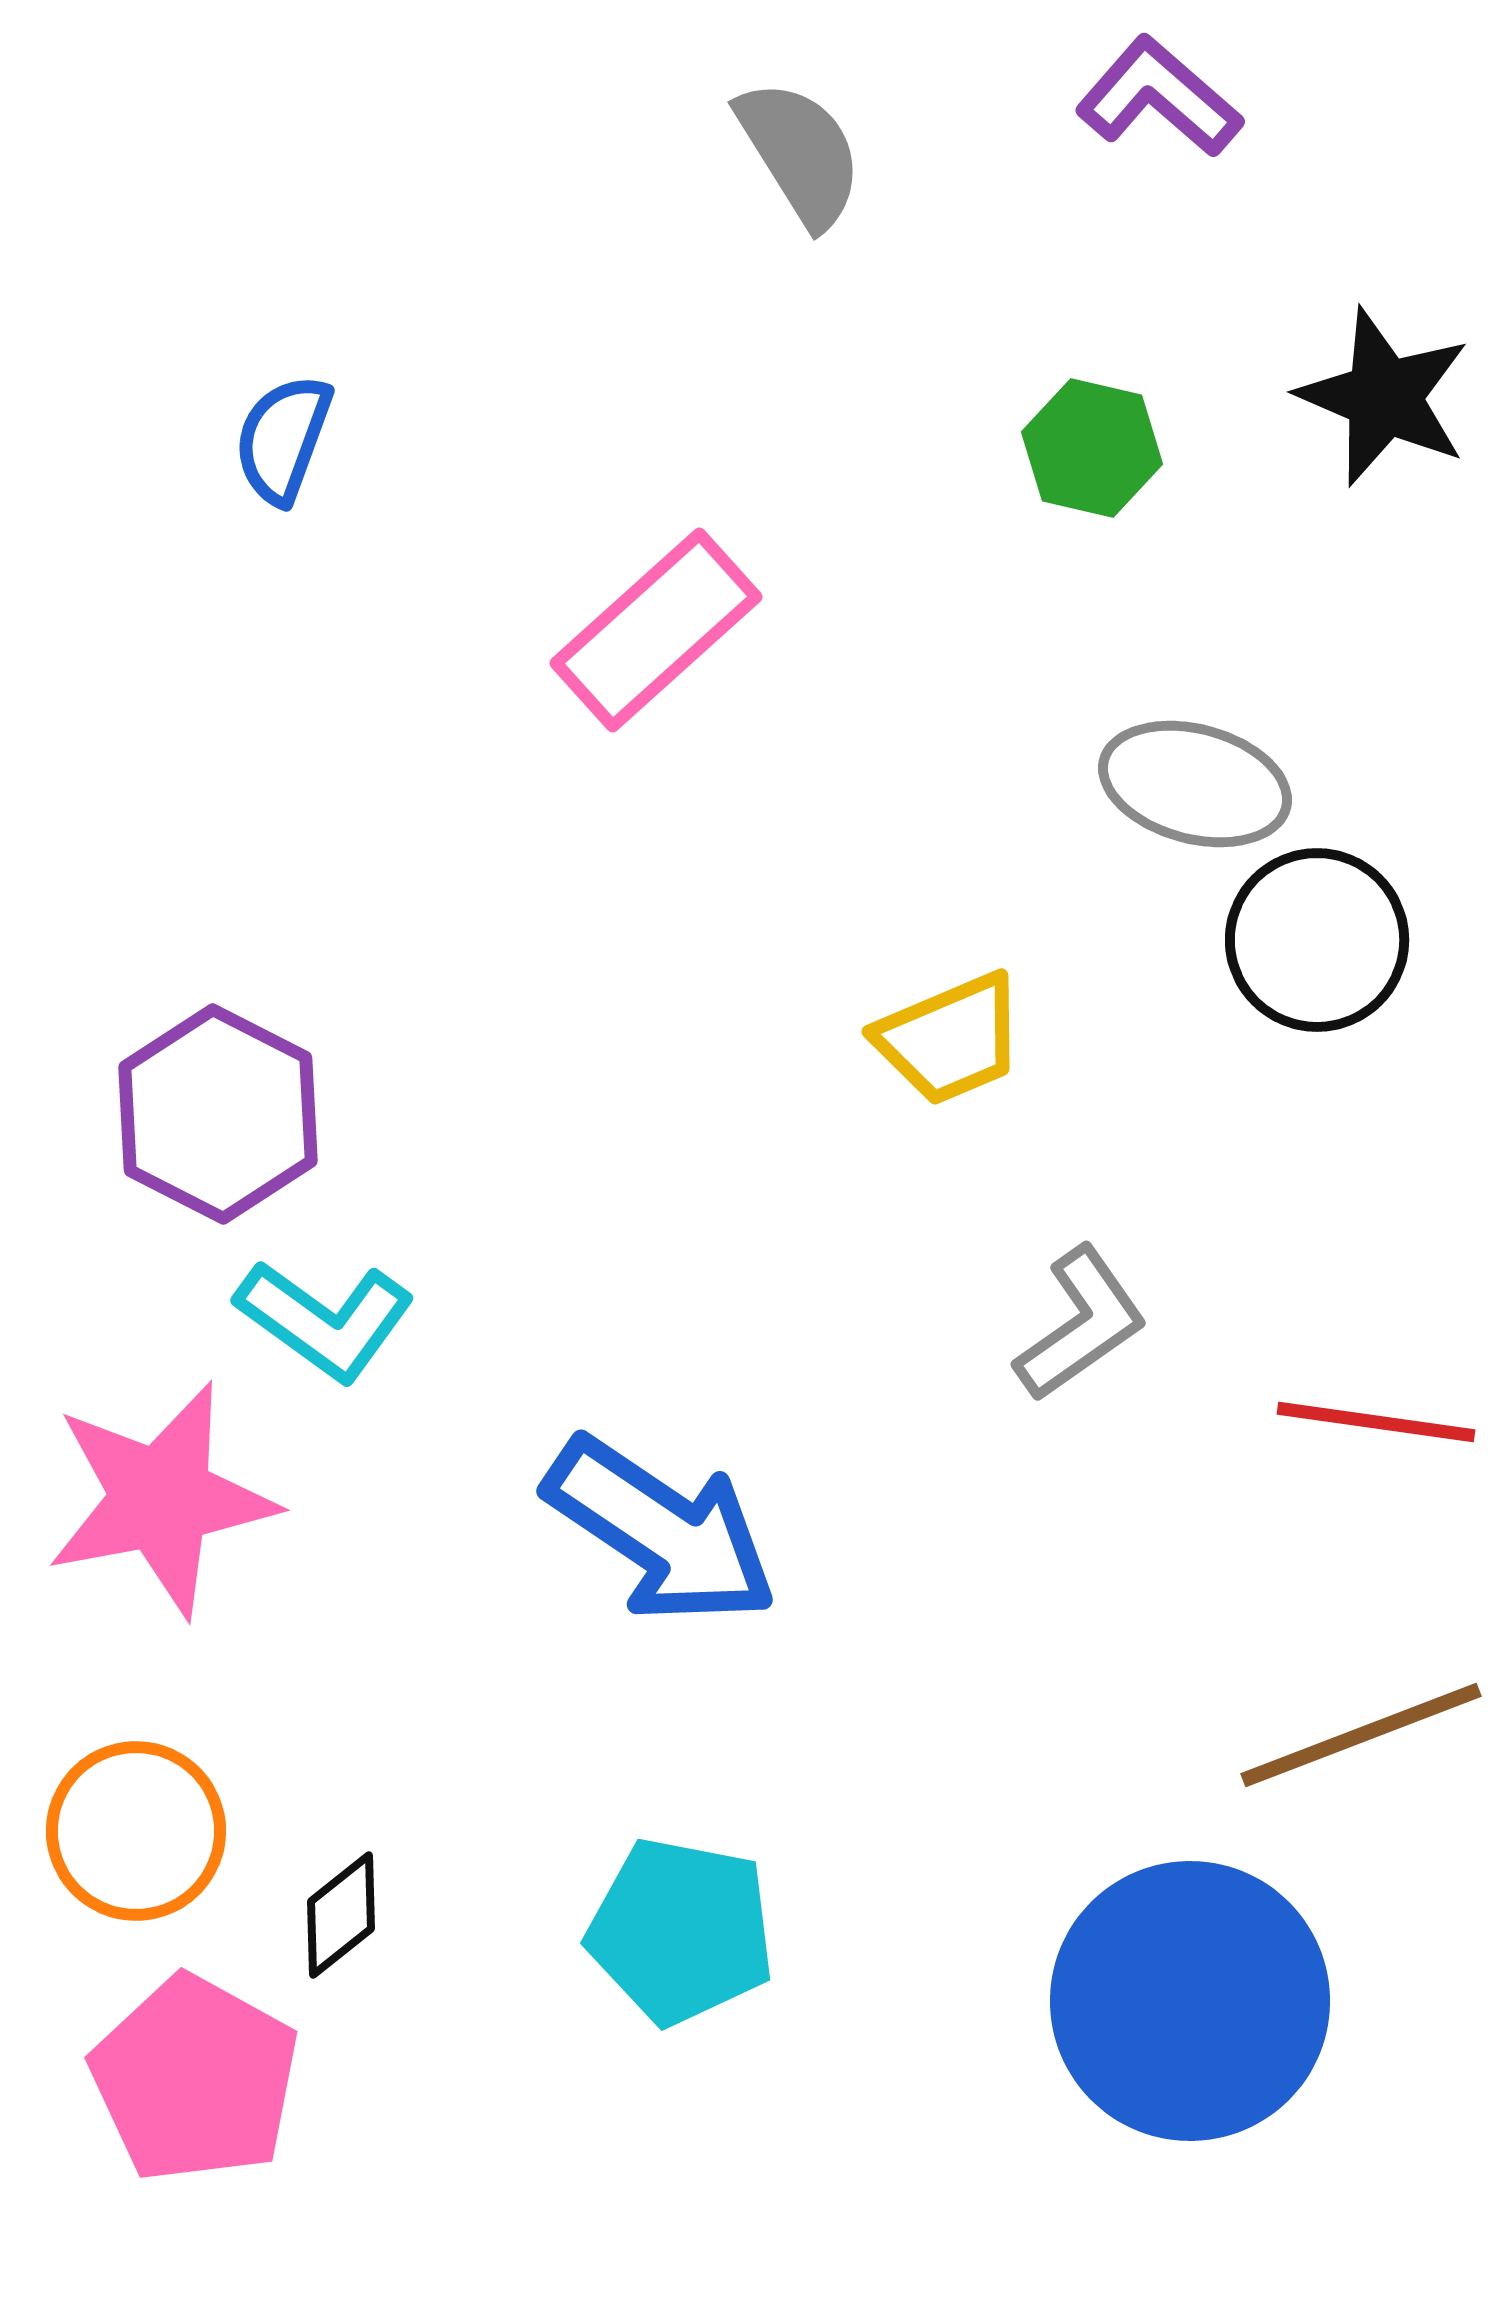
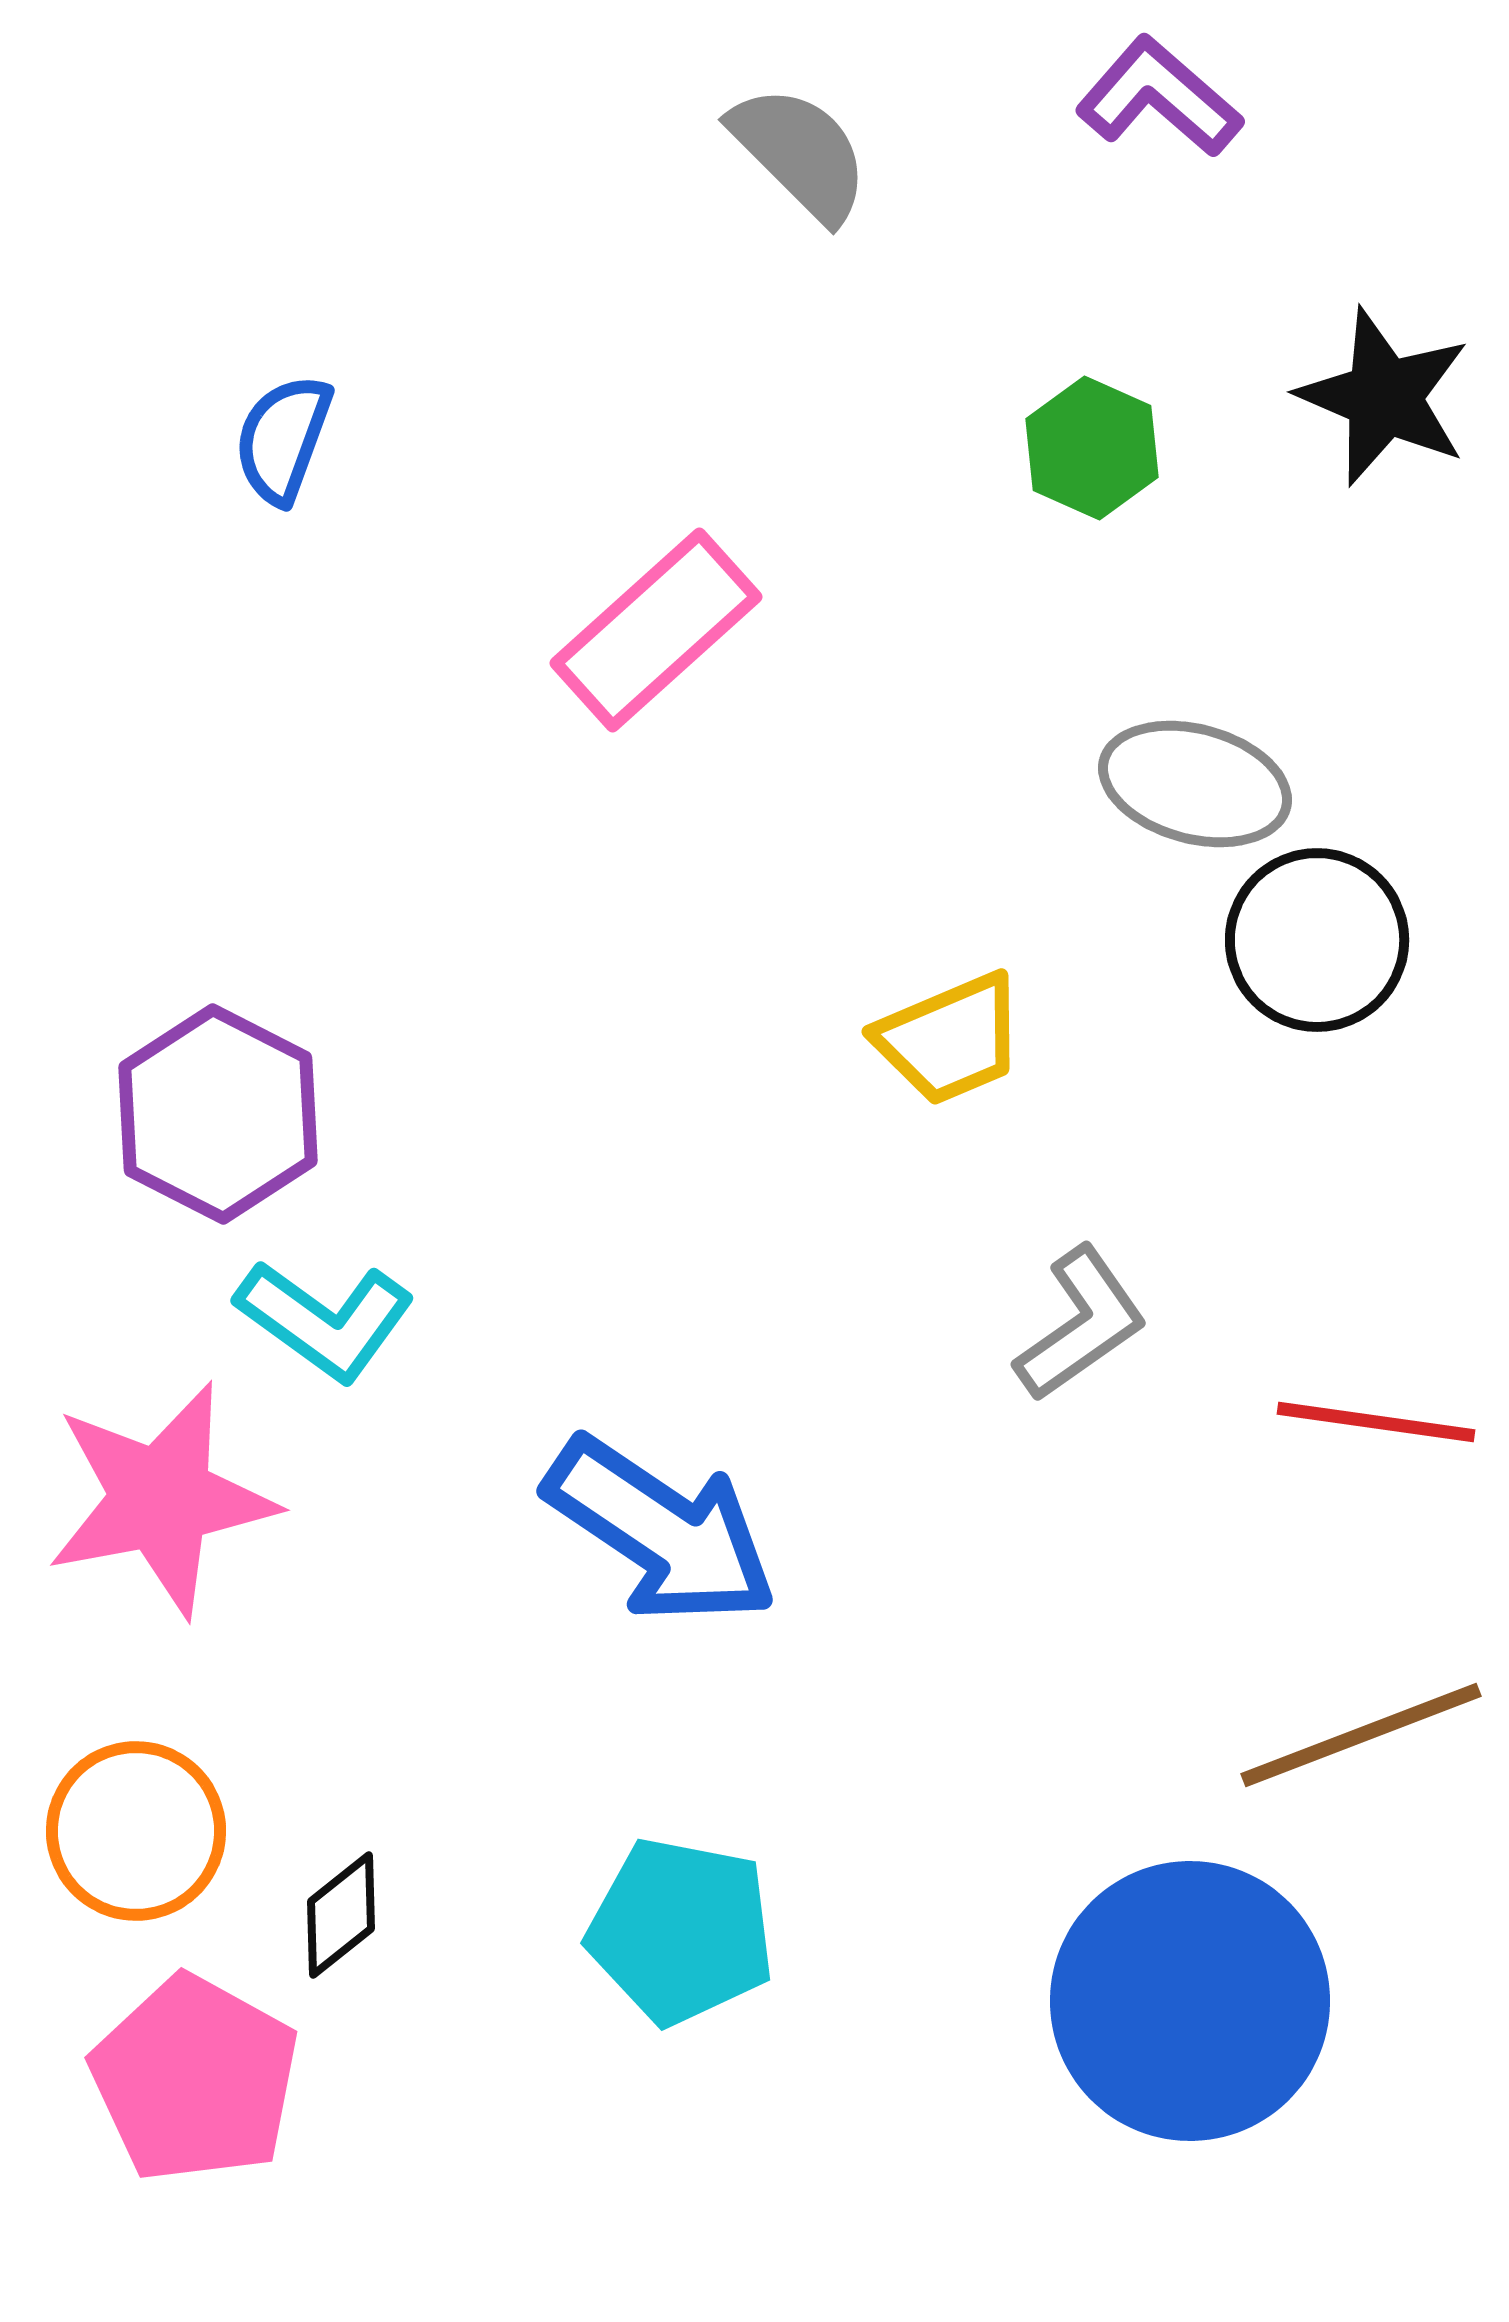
gray semicircle: rotated 13 degrees counterclockwise
green hexagon: rotated 11 degrees clockwise
